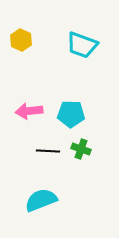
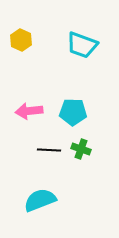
cyan pentagon: moved 2 px right, 2 px up
black line: moved 1 px right, 1 px up
cyan semicircle: moved 1 px left
